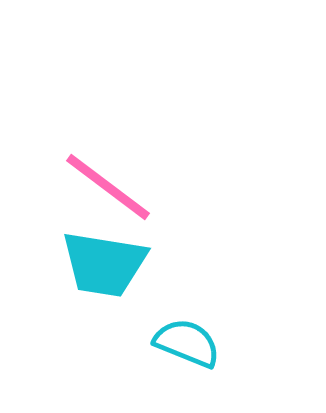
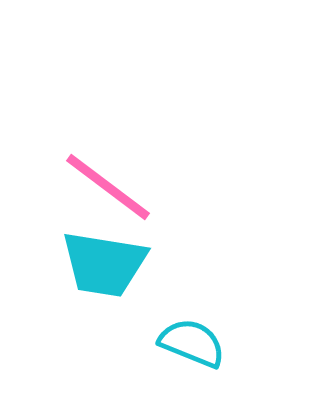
cyan semicircle: moved 5 px right
